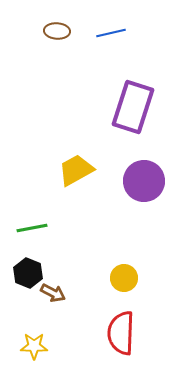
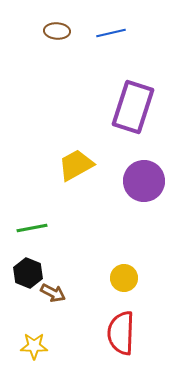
yellow trapezoid: moved 5 px up
